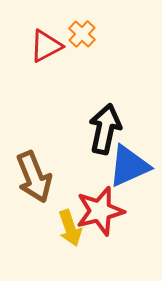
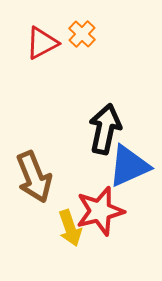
red triangle: moved 4 px left, 3 px up
